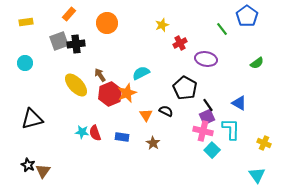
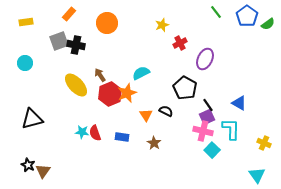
green line: moved 6 px left, 17 px up
black cross: moved 1 px down; rotated 18 degrees clockwise
purple ellipse: moved 1 px left; rotated 75 degrees counterclockwise
green semicircle: moved 11 px right, 39 px up
brown star: moved 1 px right
